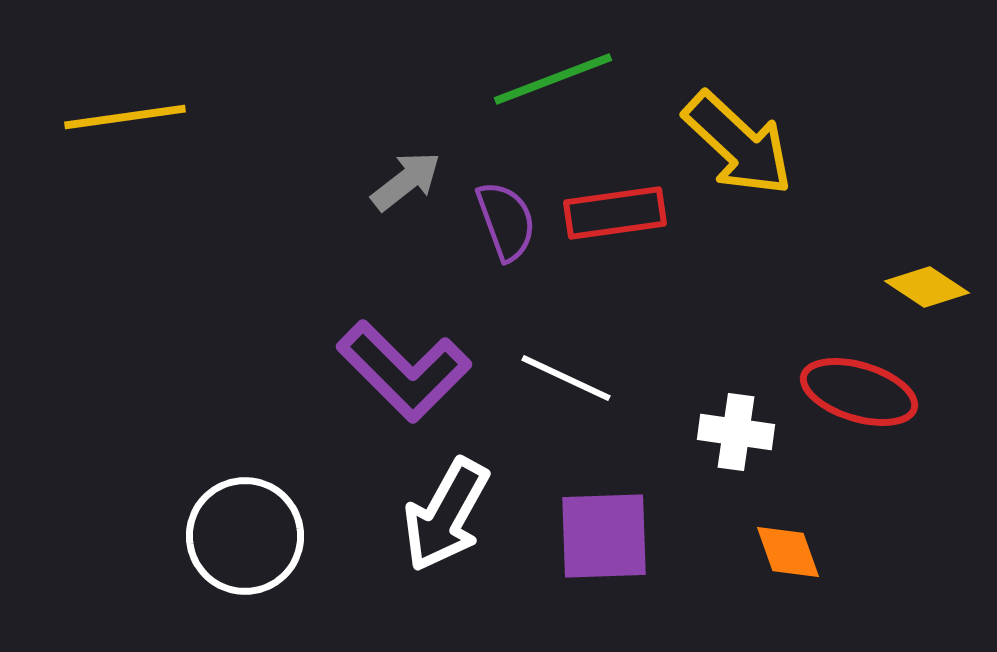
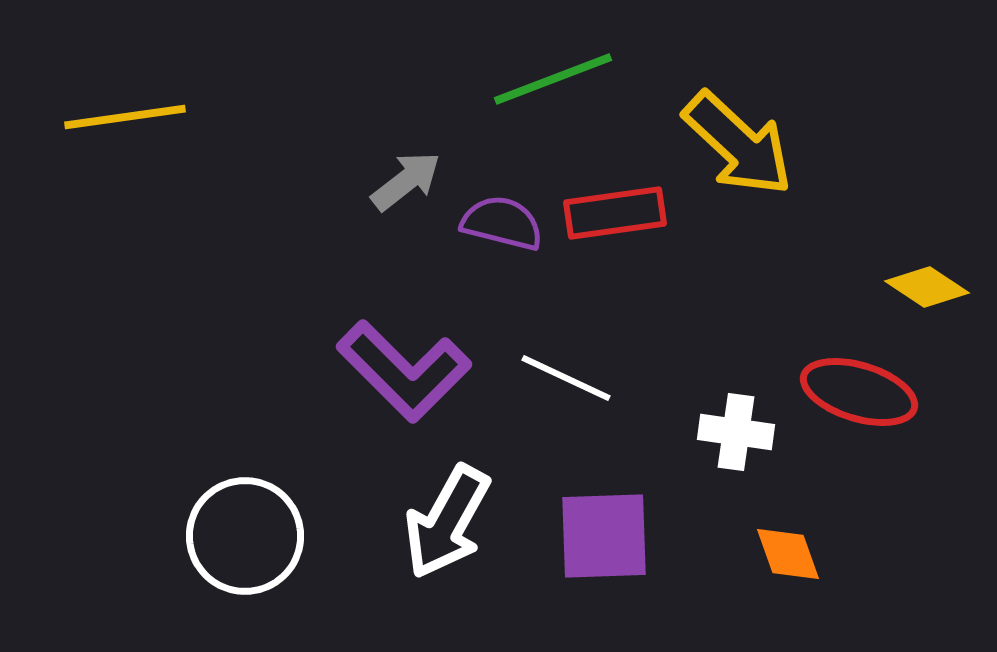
purple semicircle: moved 4 px left, 2 px down; rotated 56 degrees counterclockwise
white arrow: moved 1 px right, 7 px down
orange diamond: moved 2 px down
